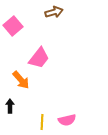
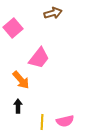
brown arrow: moved 1 px left, 1 px down
pink square: moved 2 px down
black arrow: moved 8 px right
pink semicircle: moved 2 px left, 1 px down
